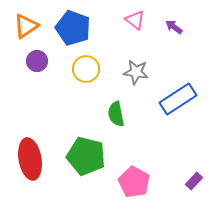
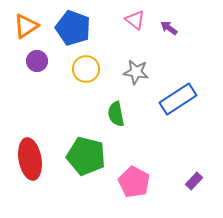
purple arrow: moved 5 px left, 1 px down
